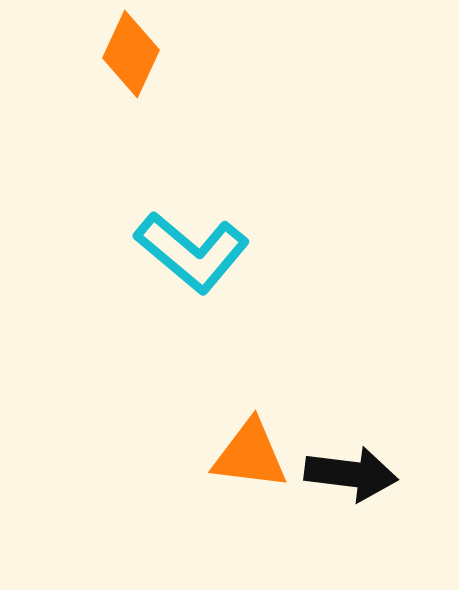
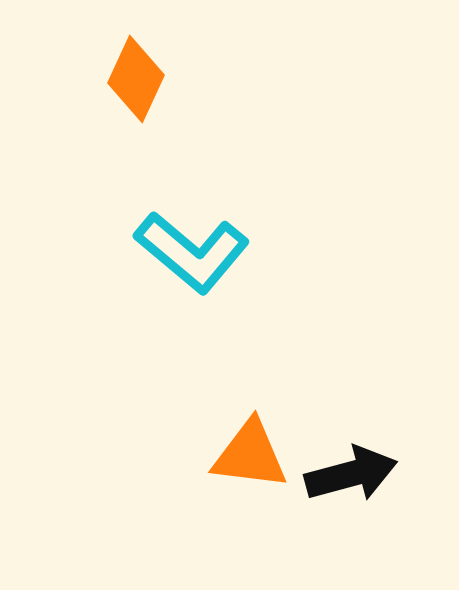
orange diamond: moved 5 px right, 25 px down
black arrow: rotated 22 degrees counterclockwise
